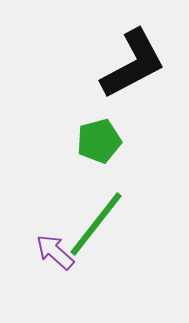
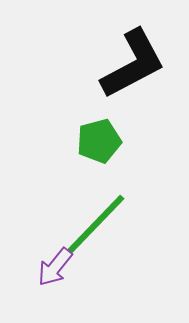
green line: rotated 6 degrees clockwise
purple arrow: moved 15 px down; rotated 93 degrees counterclockwise
